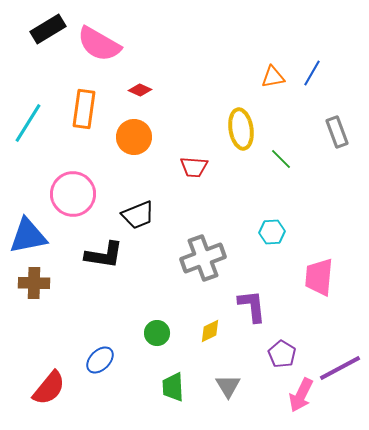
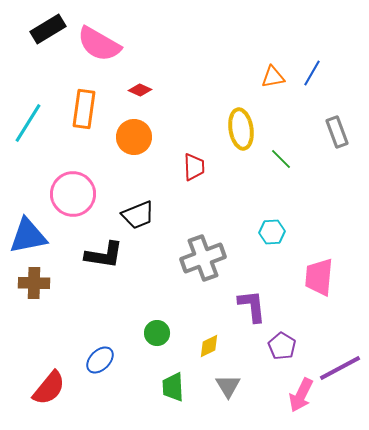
red trapezoid: rotated 96 degrees counterclockwise
yellow diamond: moved 1 px left, 15 px down
purple pentagon: moved 8 px up
